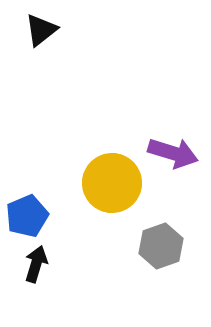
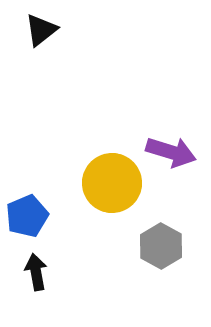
purple arrow: moved 2 px left, 1 px up
gray hexagon: rotated 12 degrees counterclockwise
black arrow: moved 8 px down; rotated 27 degrees counterclockwise
